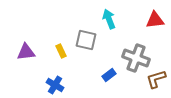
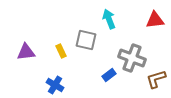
gray cross: moved 4 px left
